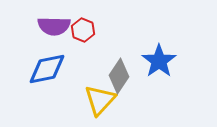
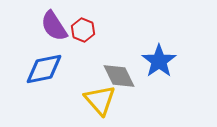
purple semicircle: rotated 56 degrees clockwise
blue diamond: moved 3 px left
gray diamond: rotated 60 degrees counterclockwise
yellow triangle: rotated 24 degrees counterclockwise
